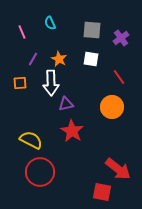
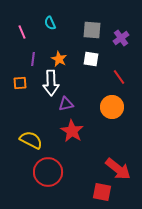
purple line: rotated 24 degrees counterclockwise
red circle: moved 8 px right
